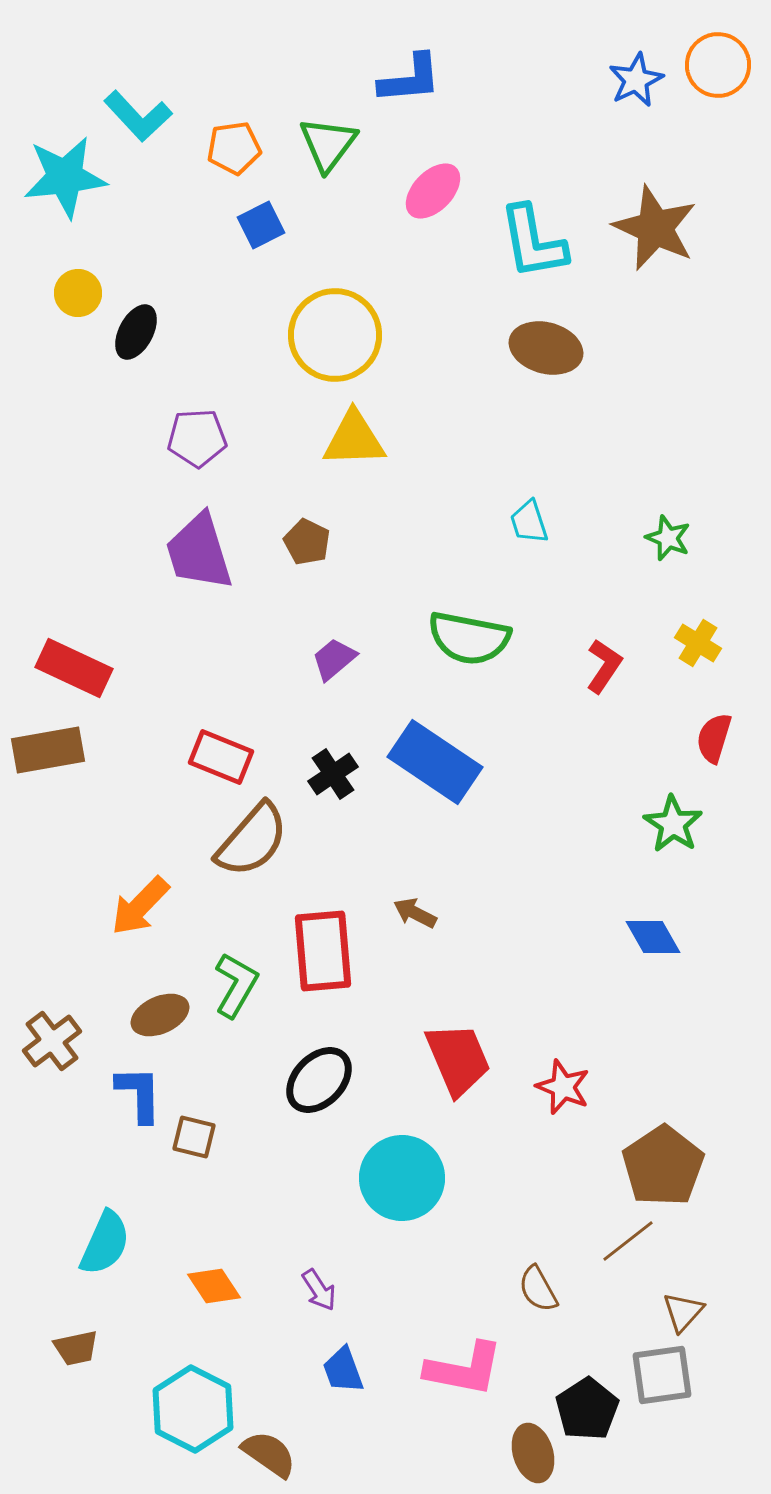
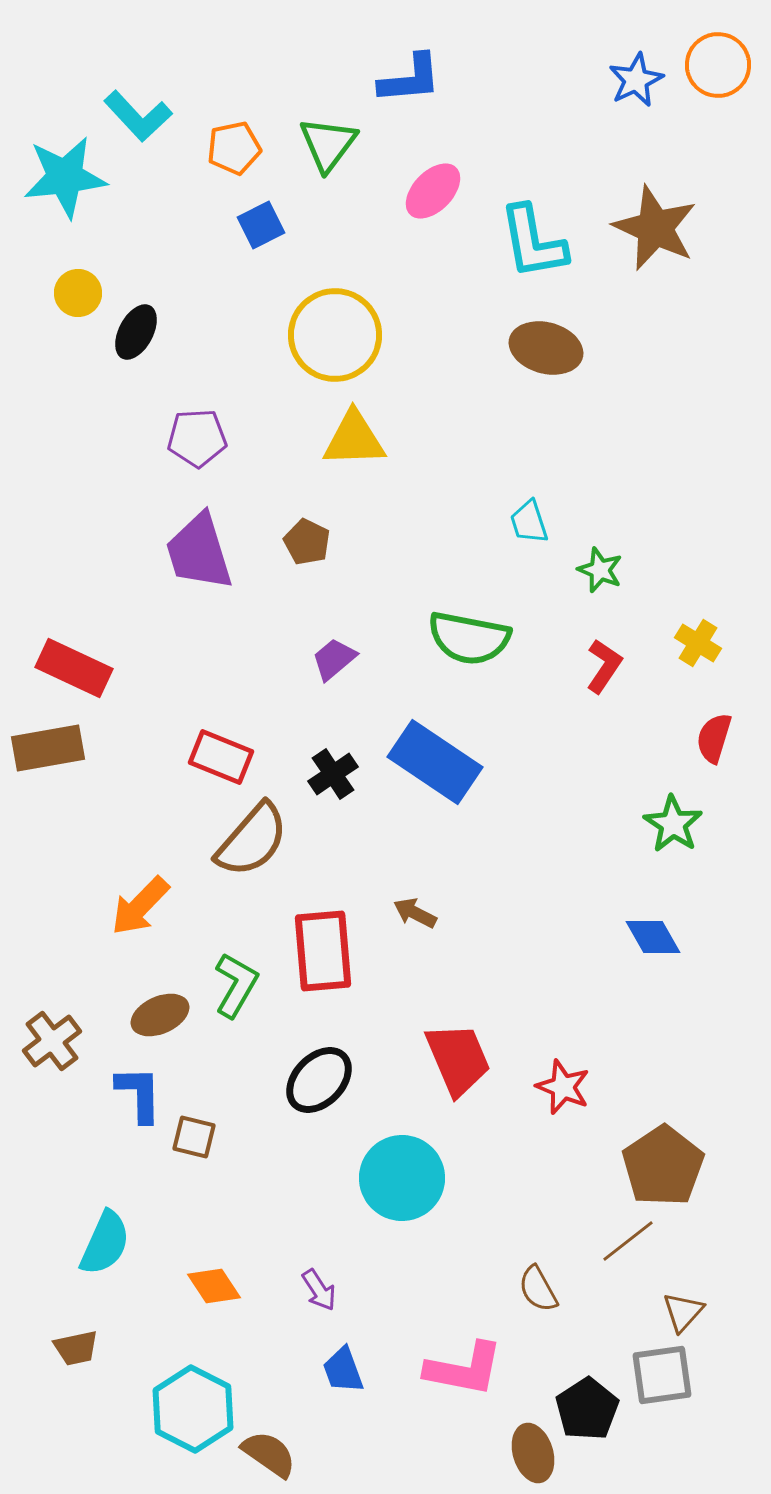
orange pentagon at (234, 148): rotated 4 degrees counterclockwise
green star at (668, 538): moved 68 px left, 32 px down
brown rectangle at (48, 750): moved 2 px up
